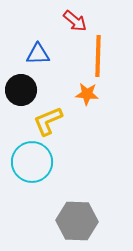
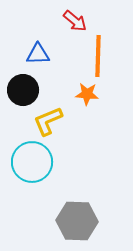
black circle: moved 2 px right
